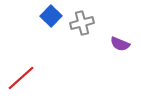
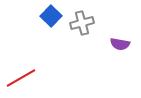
purple semicircle: rotated 12 degrees counterclockwise
red line: rotated 12 degrees clockwise
